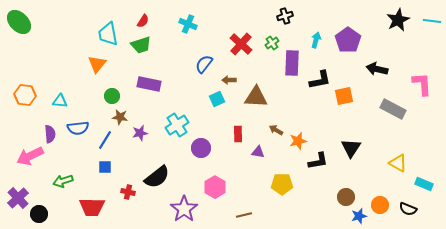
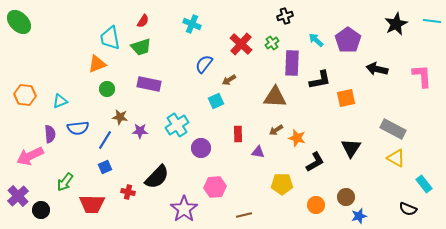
black star at (398, 20): moved 2 px left, 4 px down
cyan cross at (188, 24): moved 4 px right
cyan trapezoid at (108, 34): moved 2 px right, 4 px down
cyan arrow at (316, 40): rotated 63 degrees counterclockwise
green trapezoid at (141, 45): moved 2 px down
orange triangle at (97, 64): rotated 30 degrees clockwise
brown arrow at (229, 80): rotated 32 degrees counterclockwise
pink L-shape at (422, 84): moved 8 px up
green circle at (112, 96): moved 5 px left, 7 px up
orange square at (344, 96): moved 2 px right, 2 px down
brown triangle at (256, 97): moved 19 px right
cyan square at (217, 99): moved 1 px left, 2 px down
cyan triangle at (60, 101): rotated 28 degrees counterclockwise
gray rectangle at (393, 109): moved 20 px down
brown arrow at (276, 130): rotated 64 degrees counterclockwise
purple star at (140, 133): moved 2 px up; rotated 14 degrees clockwise
orange star at (298, 141): moved 1 px left, 3 px up; rotated 30 degrees clockwise
black L-shape at (318, 161): moved 3 px left, 1 px down; rotated 20 degrees counterclockwise
yellow triangle at (398, 163): moved 2 px left, 5 px up
blue square at (105, 167): rotated 24 degrees counterclockwise
black semicircle at (157, 177): rotated 8 degrees counterclockwise
green arrow at (63, 181): moved 2 px right, 1 px down; rotated 36 degrees counterclockwise
cyan rectangle at (424, 184): rotated 30 degrees clockwise
pink hexagon at (215, 187): rotated 25 degrees clockwise
purple cross at (18, 198): moved 2 px up
orange circle at (380, 205): moved 64 px left
red trapezoid at (92, 207): moved 3 px up
black circle at (39, 214): moved 2 px right, 4 px up
